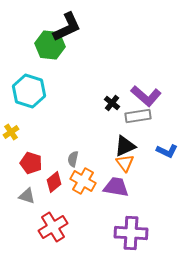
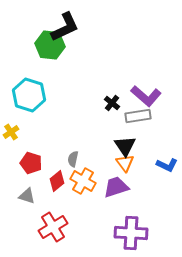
black L-shape: moved 2 px left
cyan hexagon: moved 4 px down
black triangle: rotated 40 degrees counterclockwise
blue L-shape: moved 14 px down
red diamond: moved 3 px right, 1 px up
purple trapezoid: rotated 28 degrees counterclockwise
